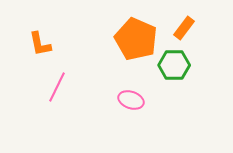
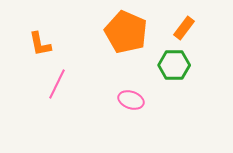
orange pentagon: moved 10 px left, 7 px up
pink line: moved 3 px up
